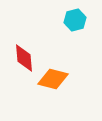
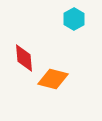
cyan hexagon: moved 1 px left, 1 px up; rotated 15 degrees counterclockwise
